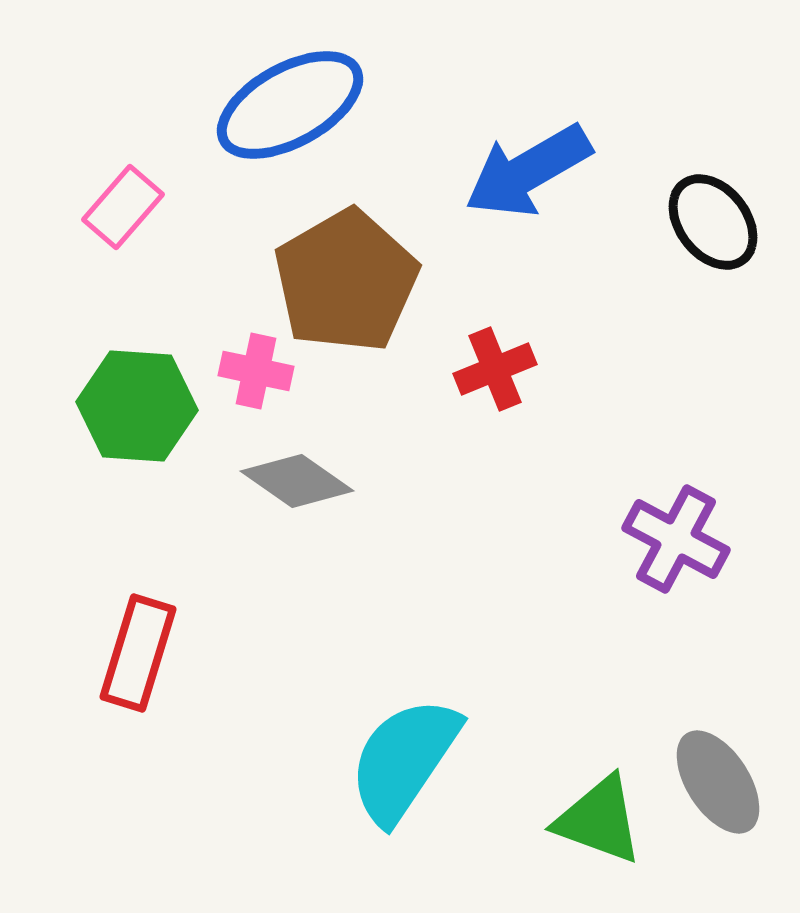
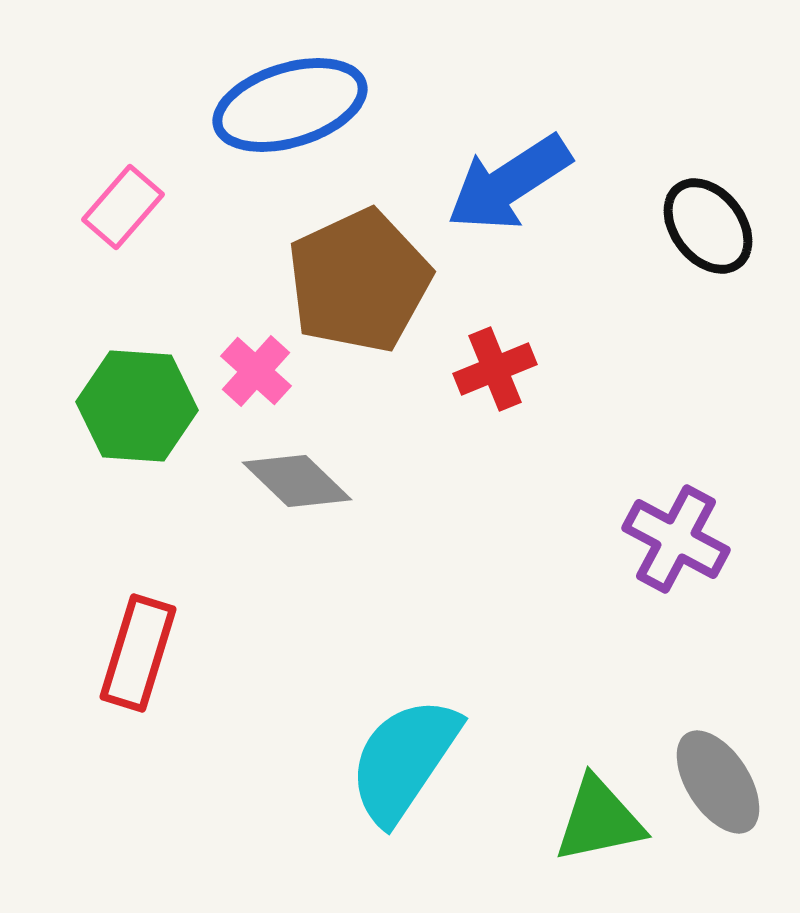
blue ellipse: rotated 12 degrees clockwise
blue arrow: moved 19 px left, 12 px down; rotated 3 degrees counterclockwise
black ellipse: moved 5 px left, 4 px down
brown pentagon: moved 13 px right; rotated 5 degrees clockwise
pink cross: rotated 30 degrees clockwise
gray diamond: rotated 9 degrees clockwise
green triangle: rotated 32 degrees counterclockwise
